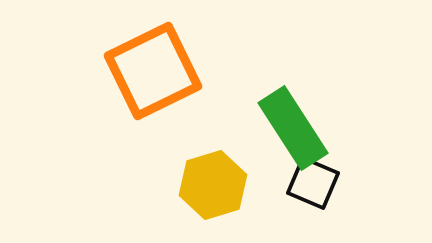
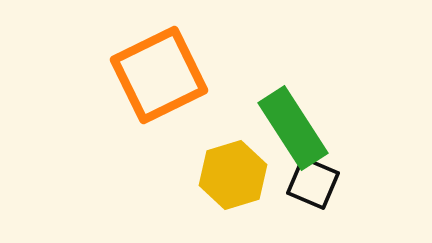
orange square: moved 6 px right, 4 px down
yellow hexagon: moved 20 px right, 10 px up
